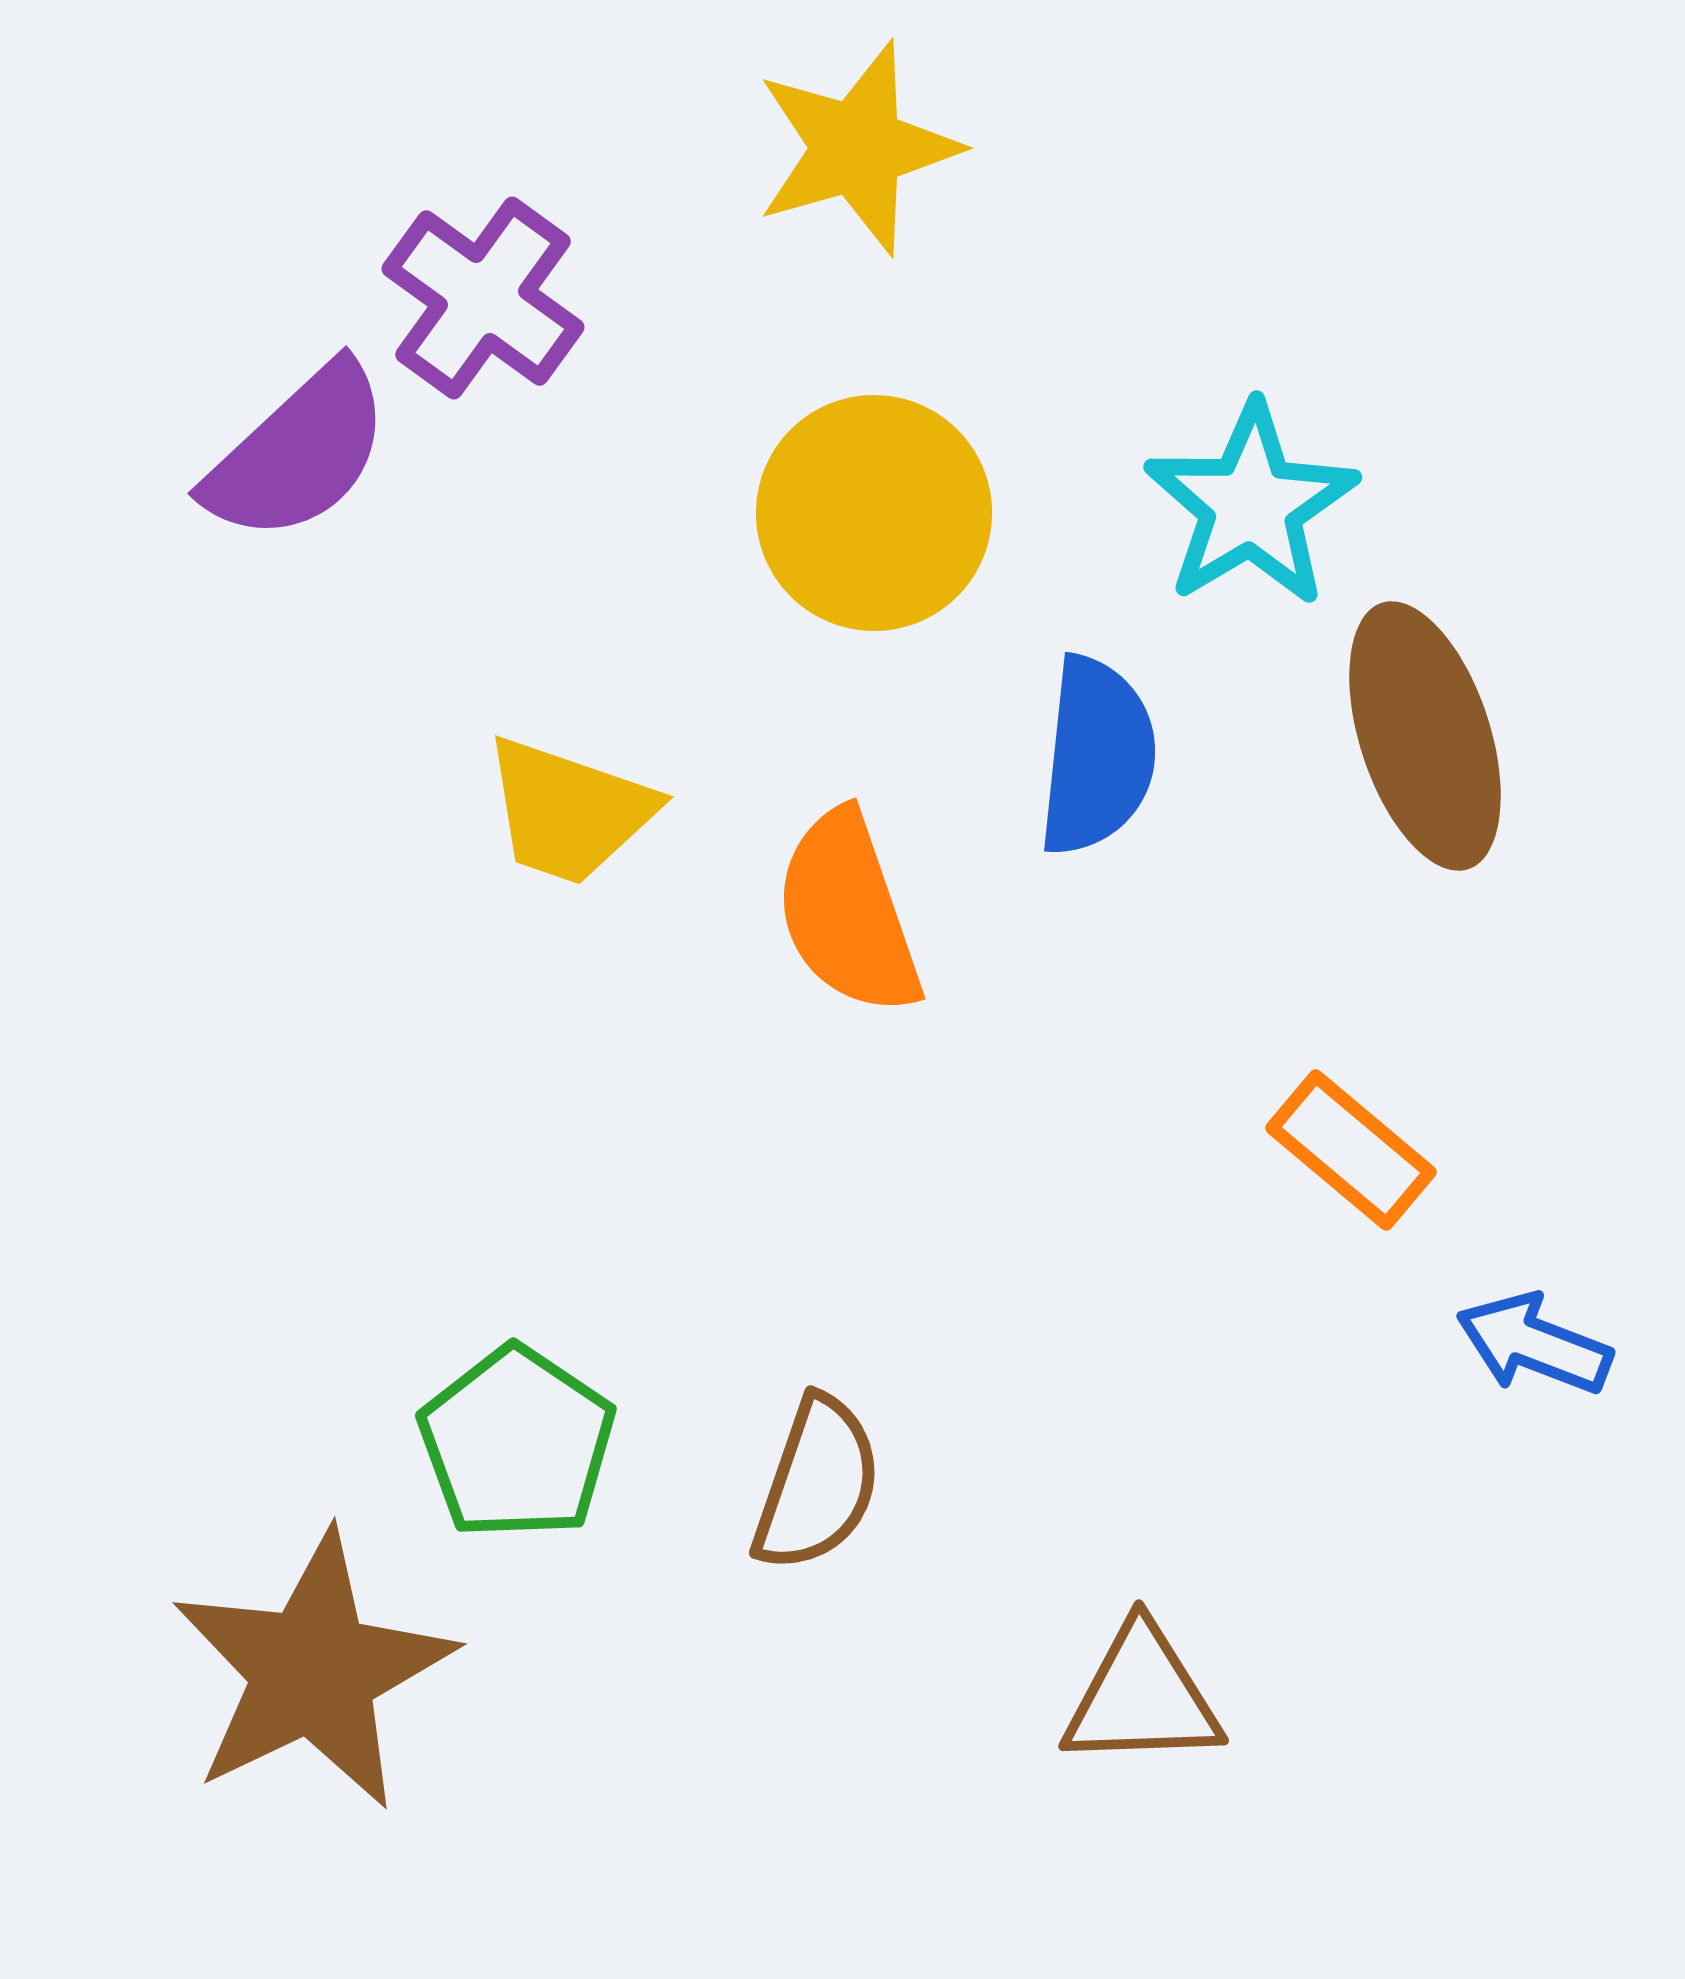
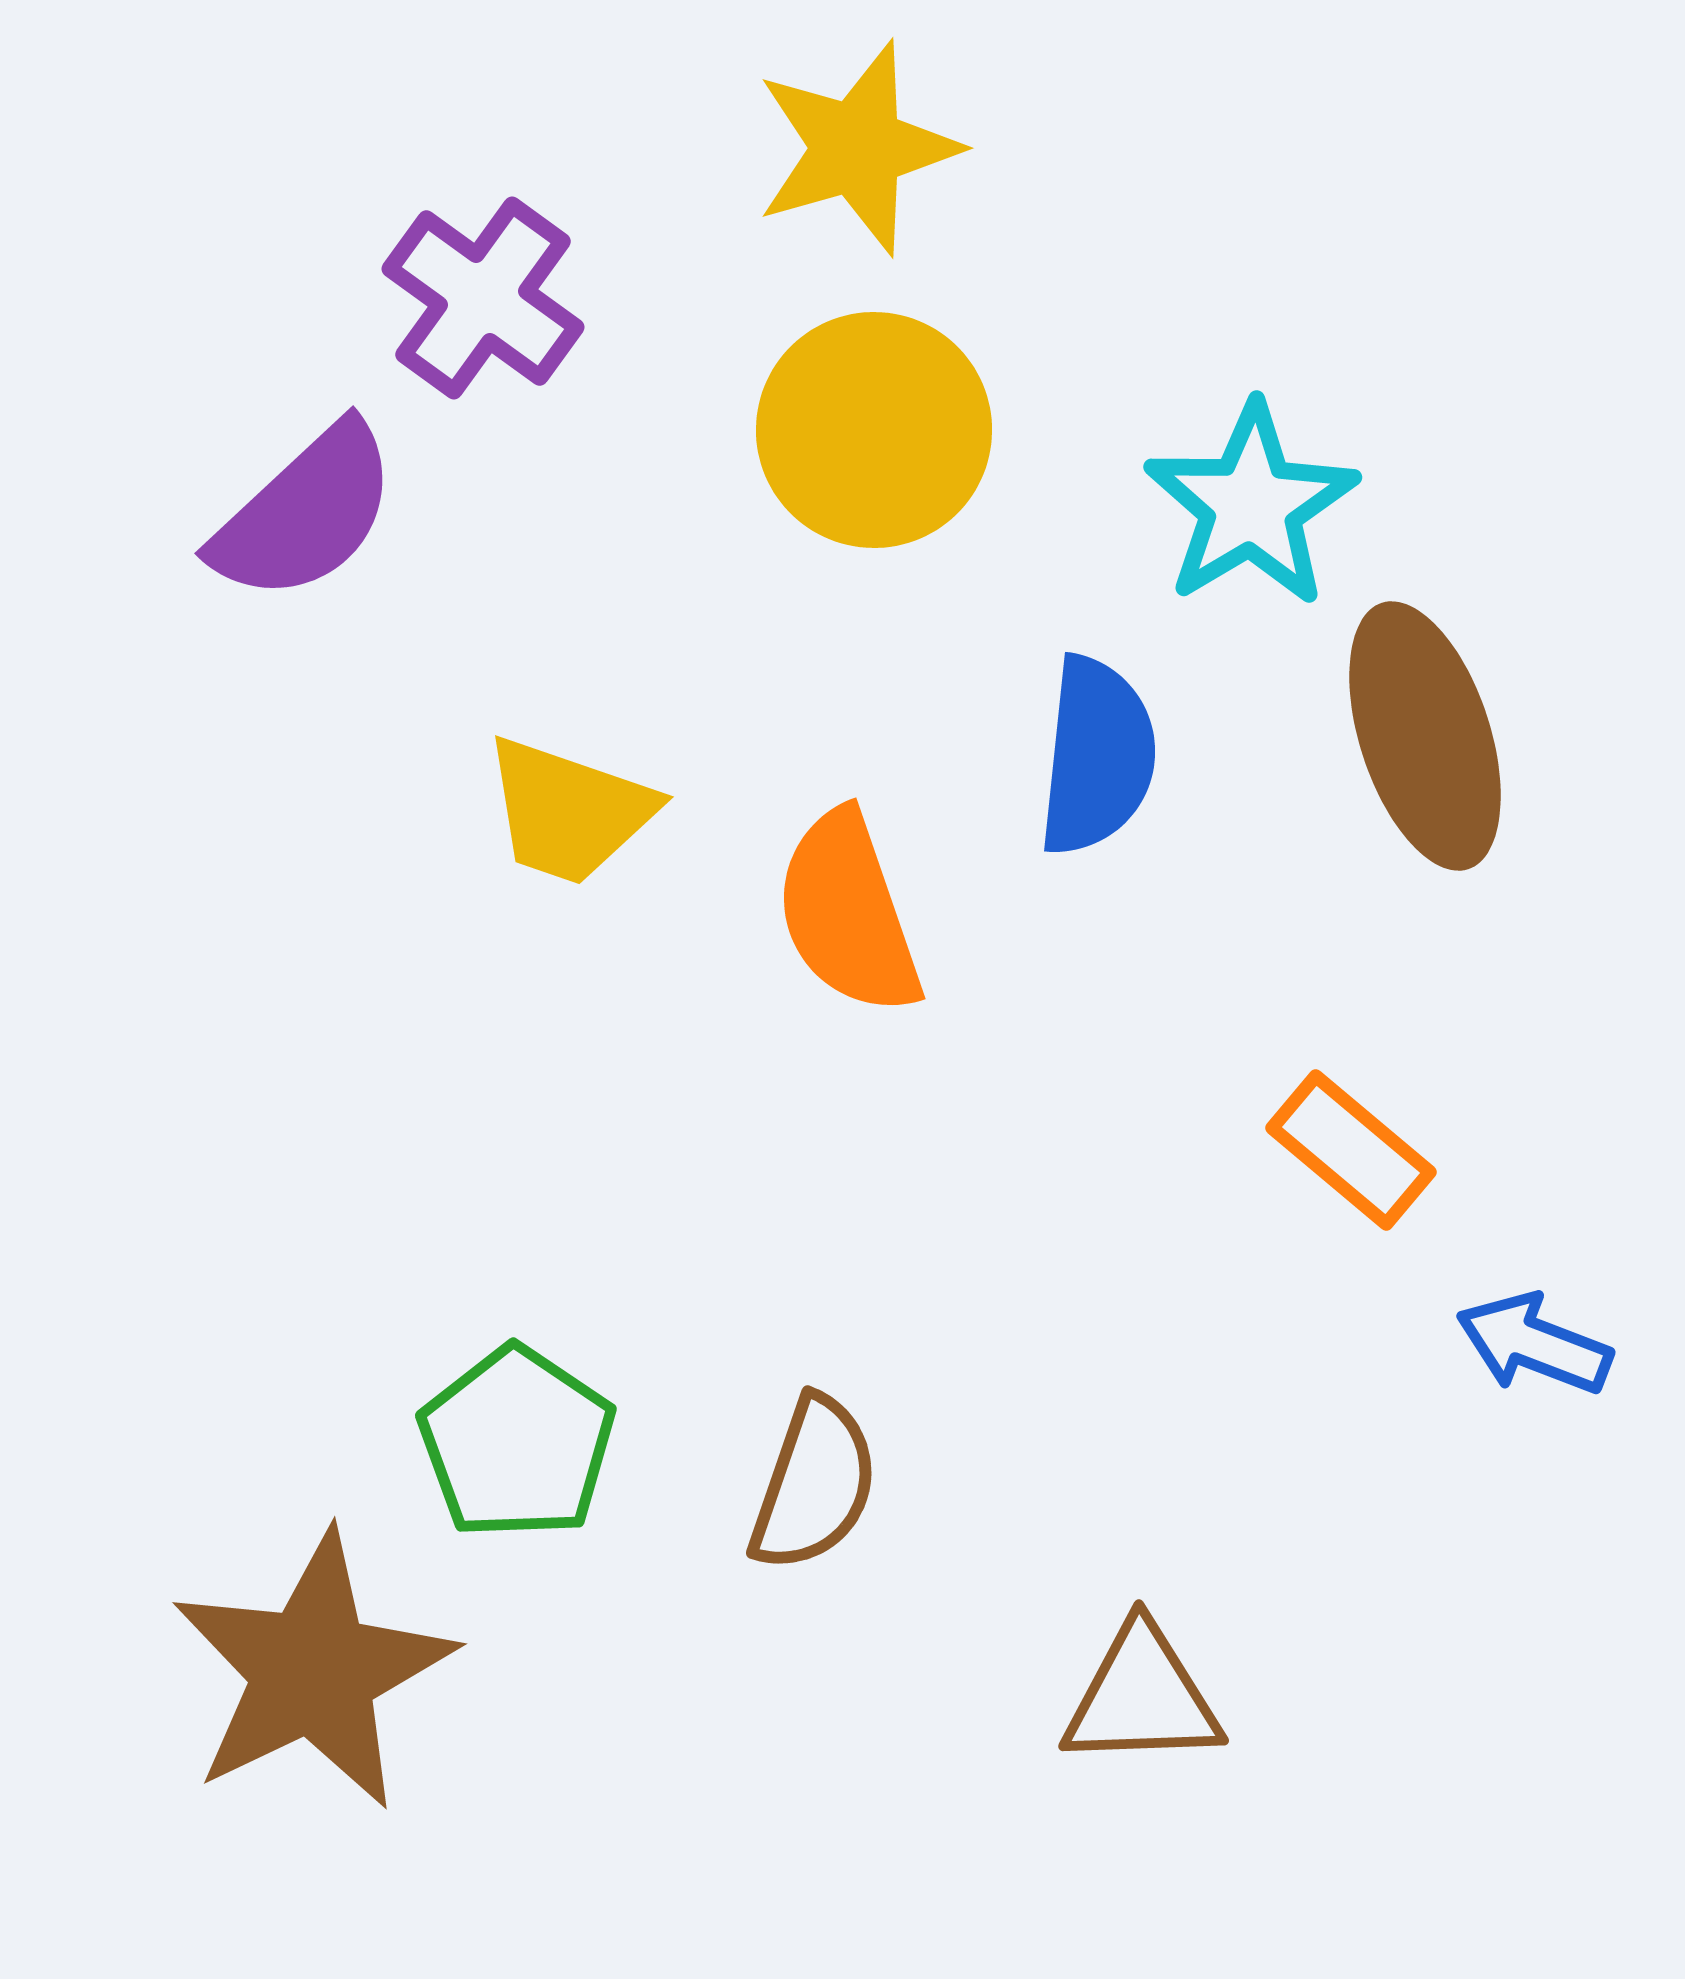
purple semicircle: moved 7 px right, 60 px down
yellow circle: moved 83 px up
brown semicircle: moved 3 px left
